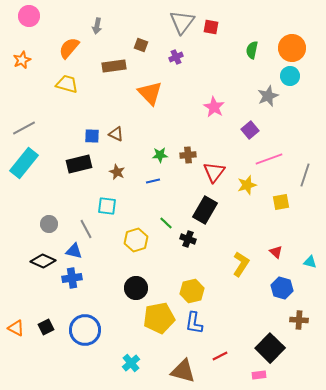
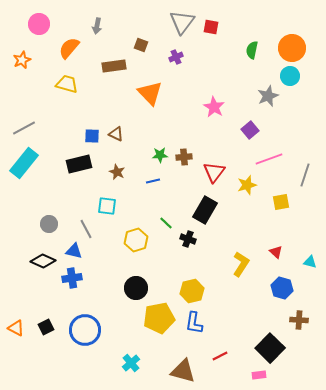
pink circle at (29, 16): moved 10 px right, 8 px down
brown cross at (188, 155): moved 4 px left, 2 px down
